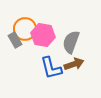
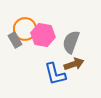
blue L-shape: moved 4 px right, 6 px down
